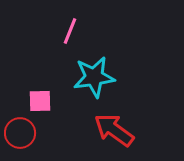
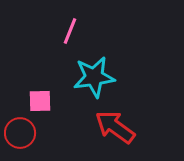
red arrow: moved 1 px right, 3 px up
